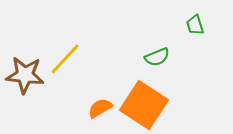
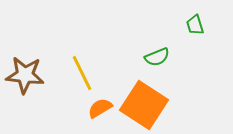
yellow line: moved 17 px right, 14 px down; rotated 69 degrees counterclockwise
